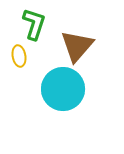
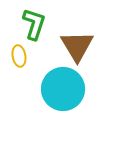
brown triangle: rotated 12 degrees counterclockwise
